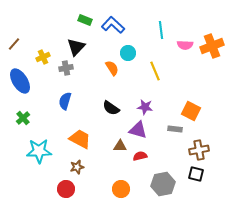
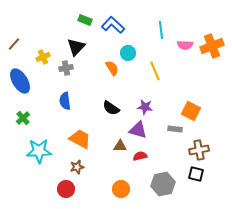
blue semicircle: rotated 24 degrees counterclockwise
